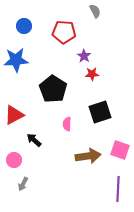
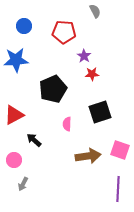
black pentagon: rotated 16 degrees clockwise
